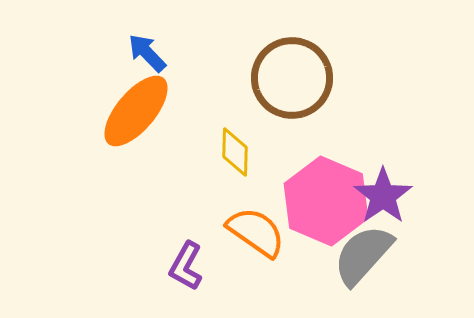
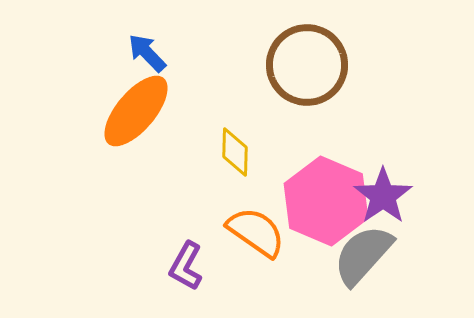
brown circle: moved 15 px right, 13 px up
